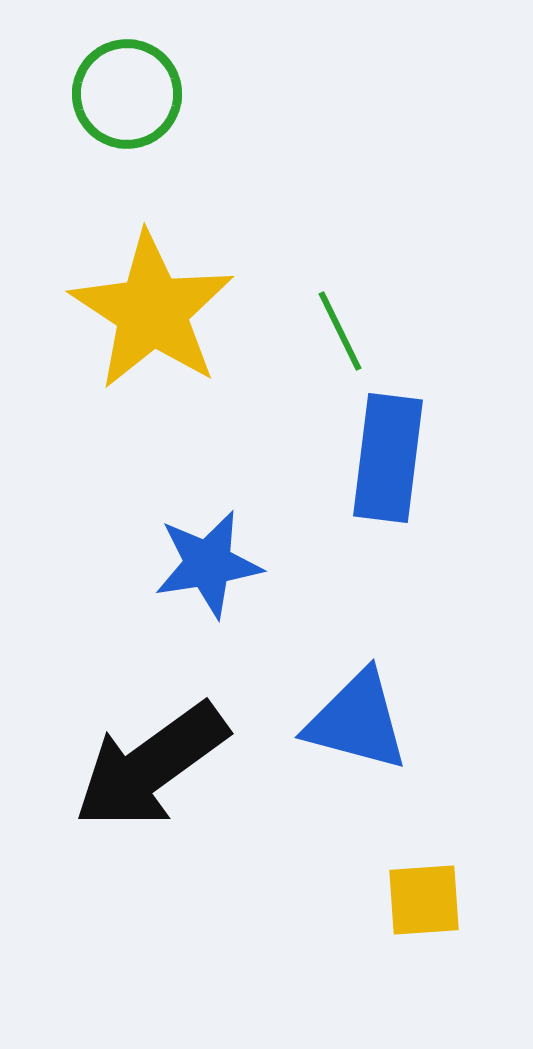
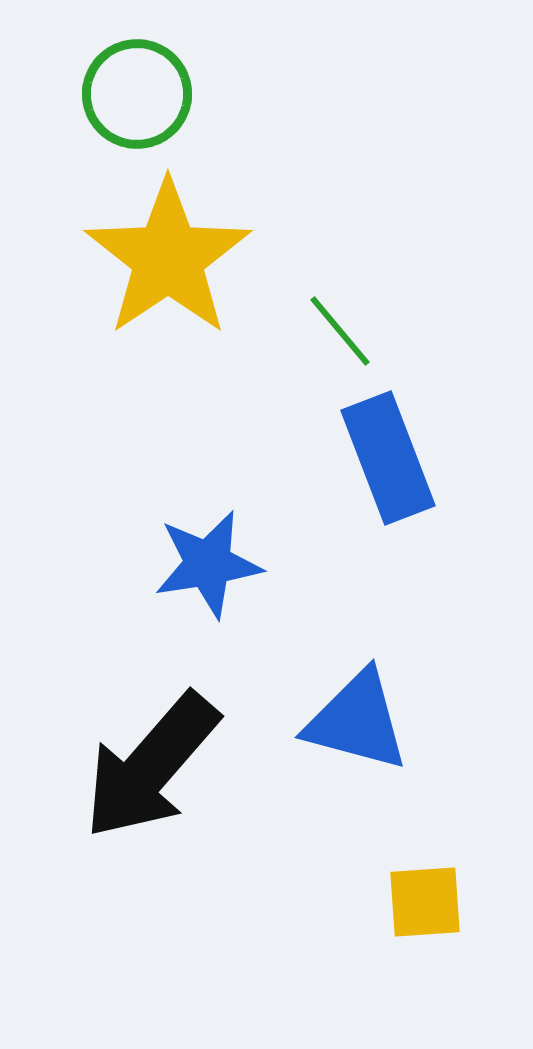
green circle: moved 10 px right
yellow star: moved 16 px right, 53 px up; rotated 5 degrees clockwise
green line: rotated 14 degrees counterclockwise
blue rectangle: rotated 28 degrees counterclockwise
black arrow: rotated 13 degrees counterclockwise
yellow square: moved 1 px right, 2 px down
